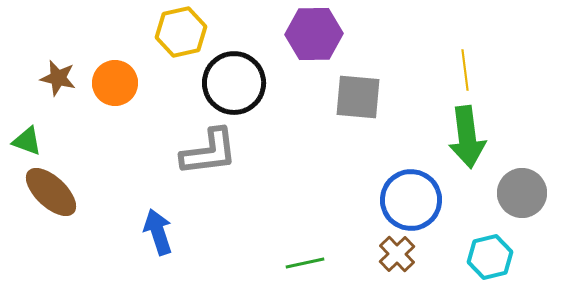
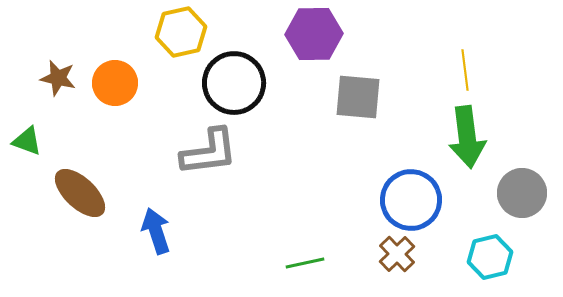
brown ellipse: moved 29 px right, 1 px down
blue arrow: moved 2 px left, 1 px up
